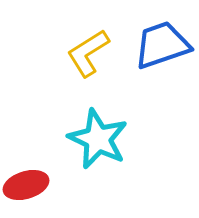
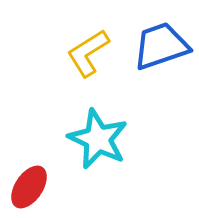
blue trapezoid: moved 1 px left, 1 px down
red ellipse: moved 3 px right, 2 px down; rotated 39 degrees counterclockwise
